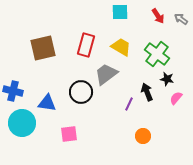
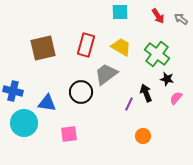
black arrow: moved 1 px left, 1 px down
cyan circle: moved 2 px right
